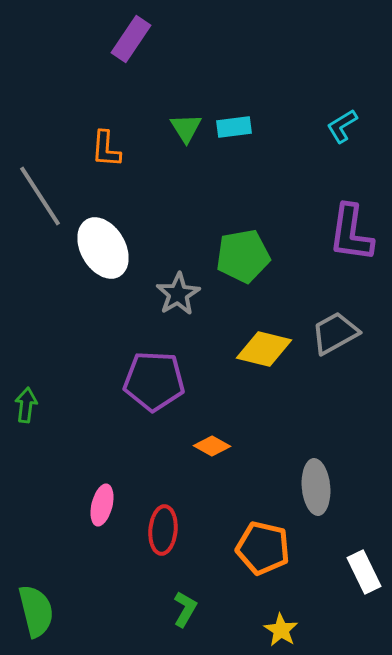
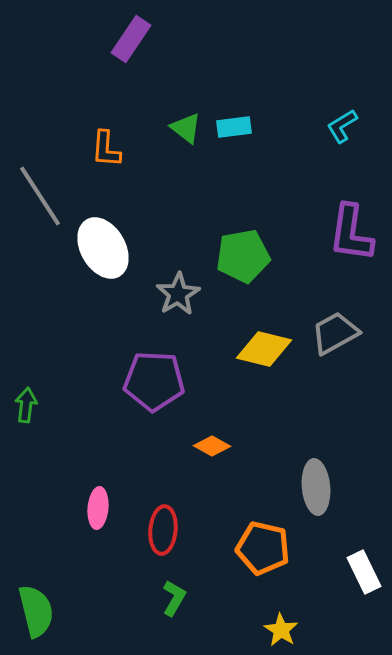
green triangle: rotated 20 degrees counterclockwise
pink ellipse: moved 4 px left, 3 px down; rotated 9 degrees counterclockwise
green L-shape: moved 11 px left, 11 px up
